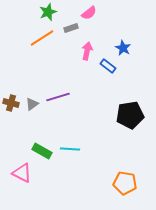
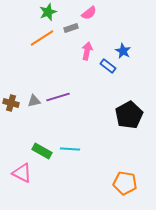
blue star: moved 3 px down
gray triangle: moved 2 px right, 3 px up; rotated 24 degrees clockwise
black pentagon: moved 1 px left; rotated 20 degrees counterclockwise
